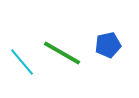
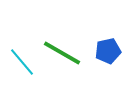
blue pentagon: moved 6 px down
